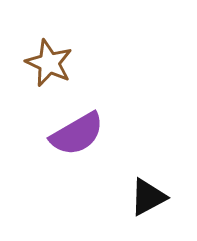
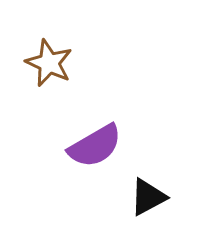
purple semicircle: moved 18 px right, 12 px down
